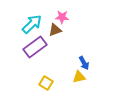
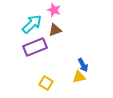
pink star: moved 8 px left, 7 px up; rotated 16 degrees clockwise
purple rectangle: rotated 15 degrees clockwise
blue arrow: moved 1 px left, 2 px down
